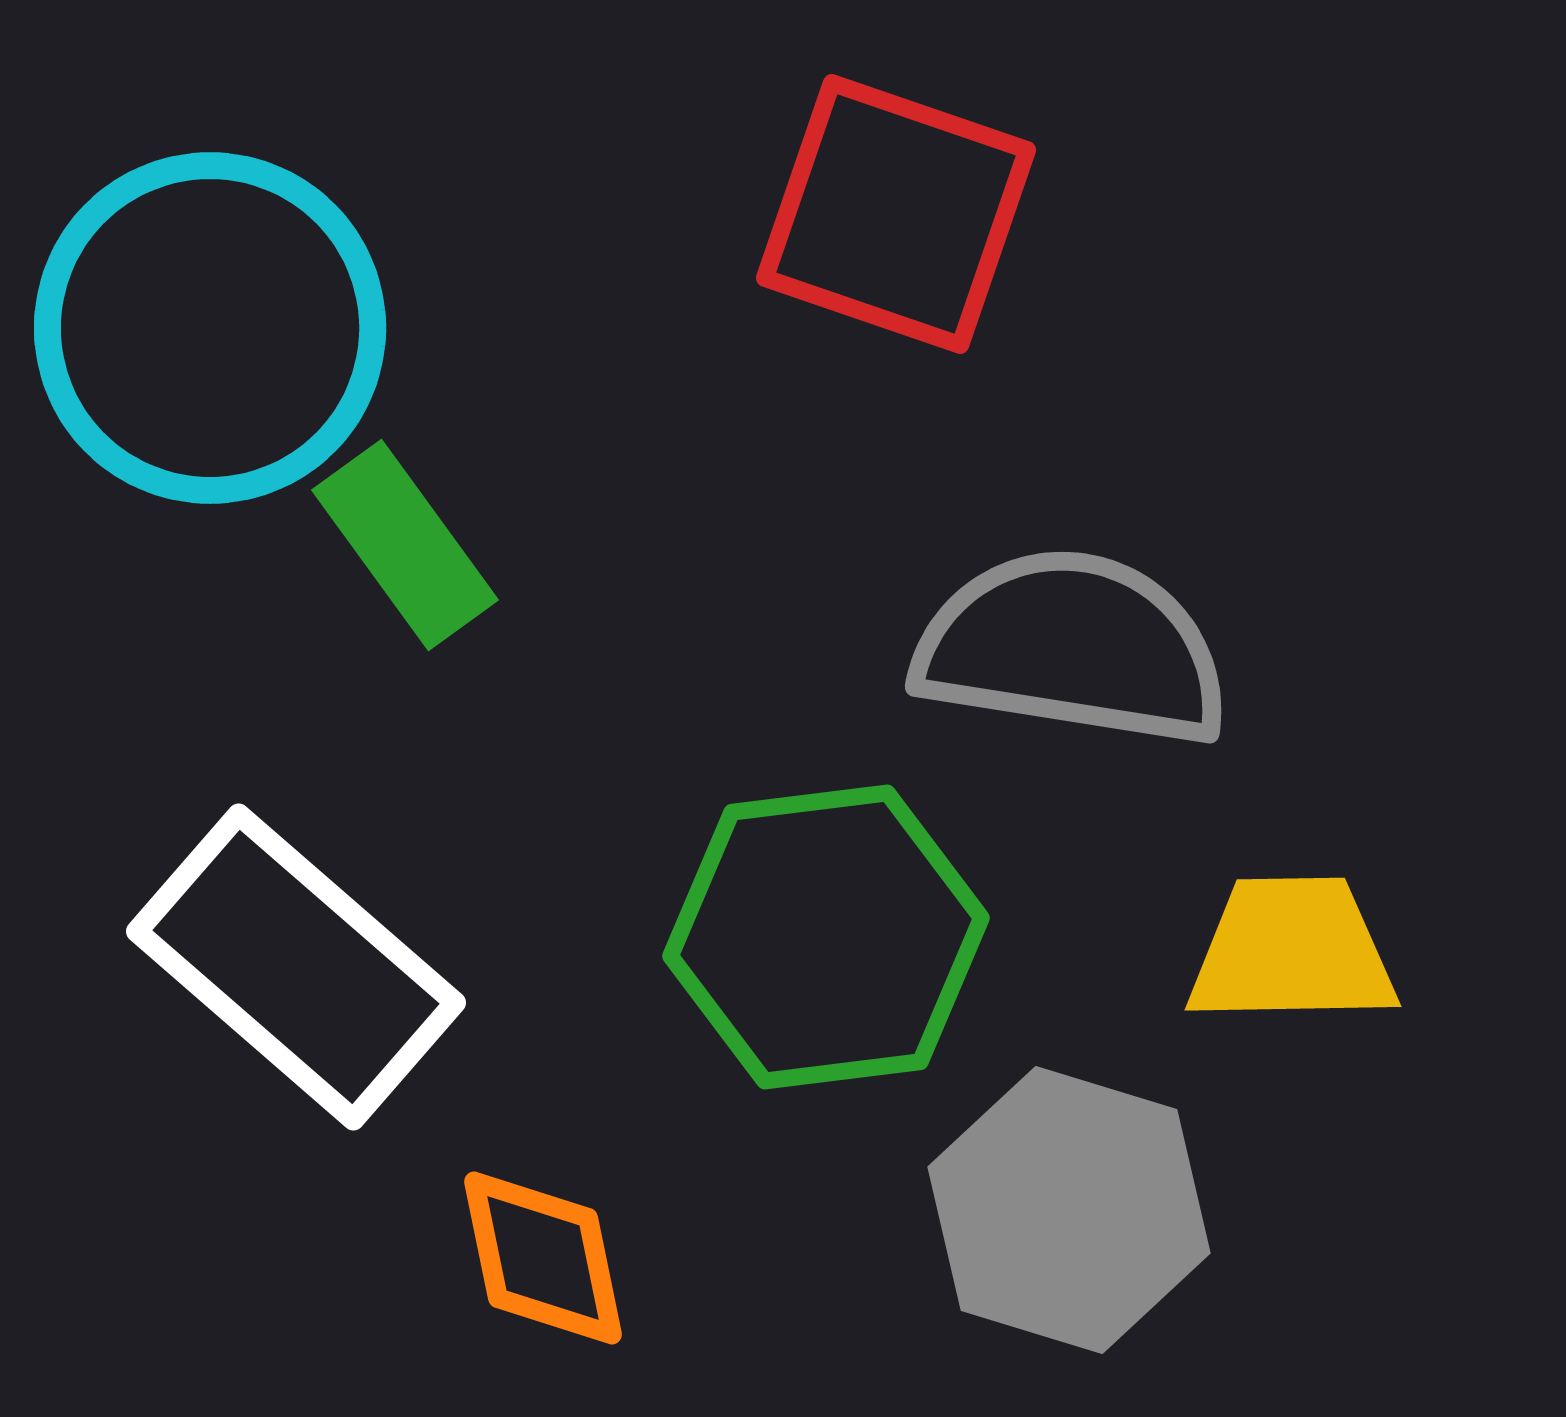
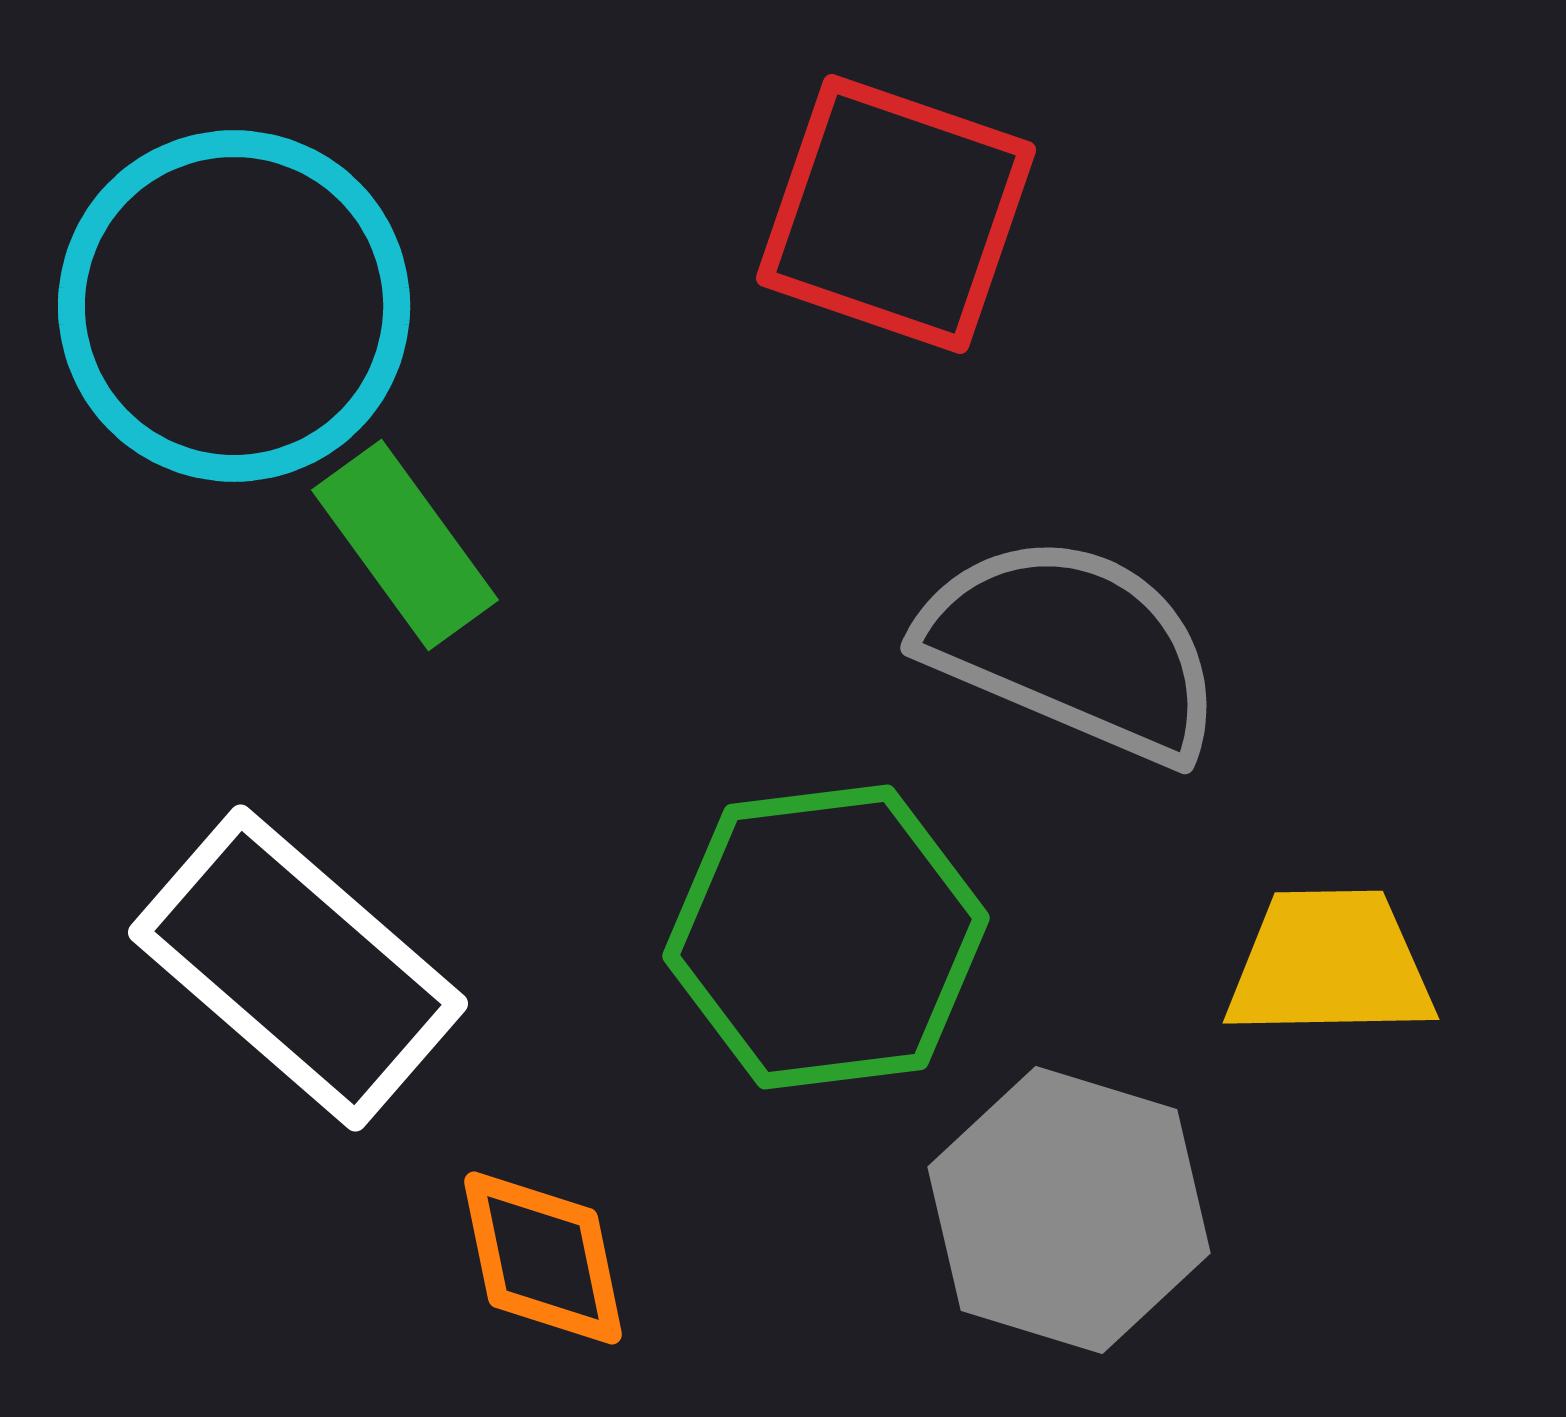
cyan circle: moved 24 px right, 22 px up
gray semicircle: rotated 14 degrees clockwise
yellow trapezoid: moved 38 px right, 13 px down
white rectangle: moved 2 px right, 1 px down
